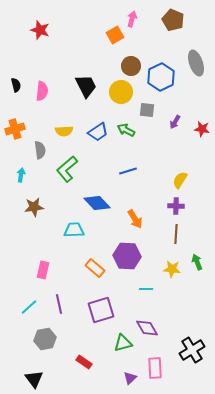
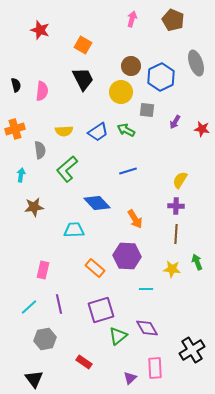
orange square at (115, 35): moved 32 px left, 10 px down; rotated 30 degrees counterclockwise
black trapezoid at (86, 86): moved 3 px left, 7 px up
green triangle at (123, 343): moved 5 px left, 7 px up; rotated 24 degrees counterclockwise
